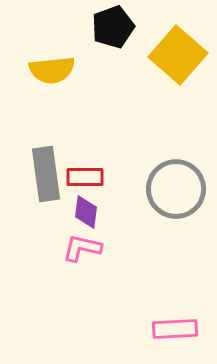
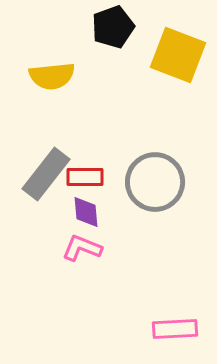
yellow square: rotated 20 degrees counterclockwise
yellow semicircle: moved 6 px down
gray rectangle: rotated 46 degrees clockwise
gray circle: moved 21 px left, 7 px up
purple diamond: rotated 12 degrees counterclockwise
pink L-shape: rotated 9 degrees clockwise
